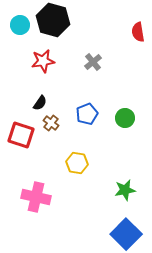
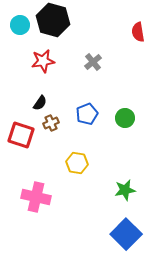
brown cross: rotated 28 degrees clockwise
